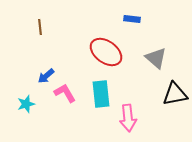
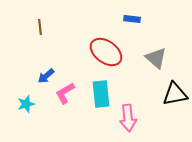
pink L-shape: rotated 90 degrees counterclockwise
